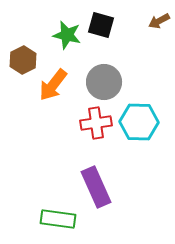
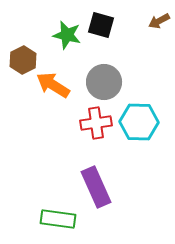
orange arrow: rotated 84 degrees clockwise
